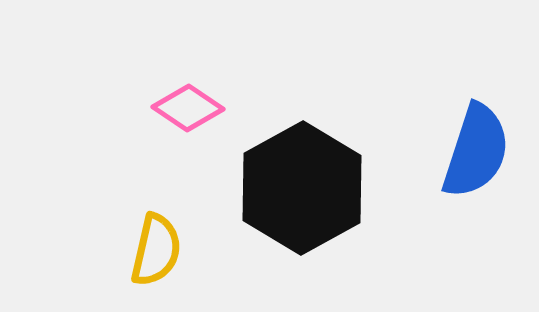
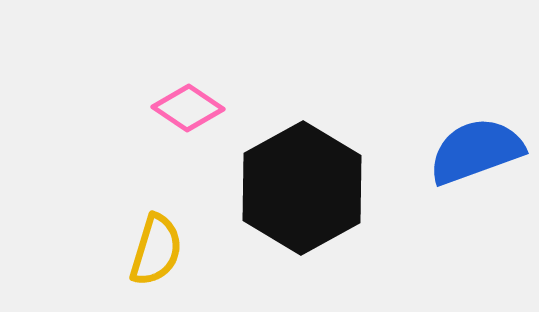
blue semicircle: rotated 128 degrees counterclockwise
yellow semicircle: rotated 4 degrees clockwise
